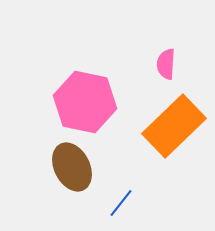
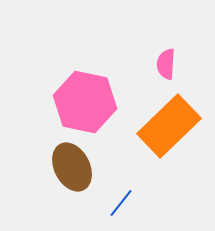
orange rectangle: moved 5 px left
